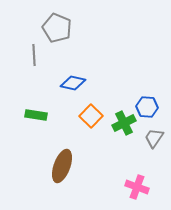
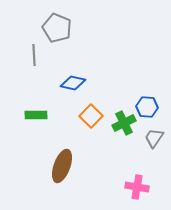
green rectangle: rotated 10 degrees counterclockwise
pink cross: rotated 10 degrees counterclockwise
